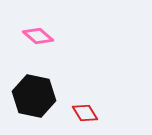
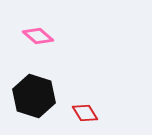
black hexagon: rotated 6 degrees clockwise
